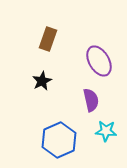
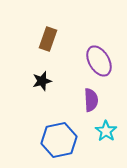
black star: rotated 12 degrees clockwise
purple semicircle: rotated 10 degrees clockwise
cyan star: rotated 30 degrees clockwise
blue hexagon: rotated 12 degrees clockwise
